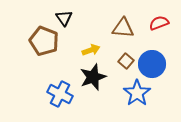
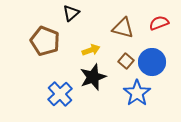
black triangle: moved 7 px right, 5 px up; rotated 24 degrees clockwise
brown triangle: rotated 10 degrees clockwise
brown pentagon: moved 1 px right
blue circle: moved 2 px up
blue cross: rotated 20 degrees clockwise
